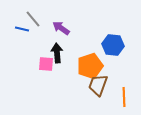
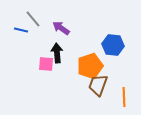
blue line: moved 1 px left, 1 px down
